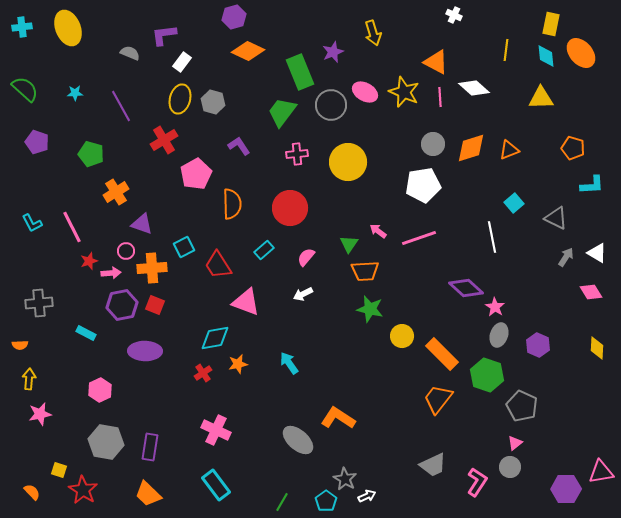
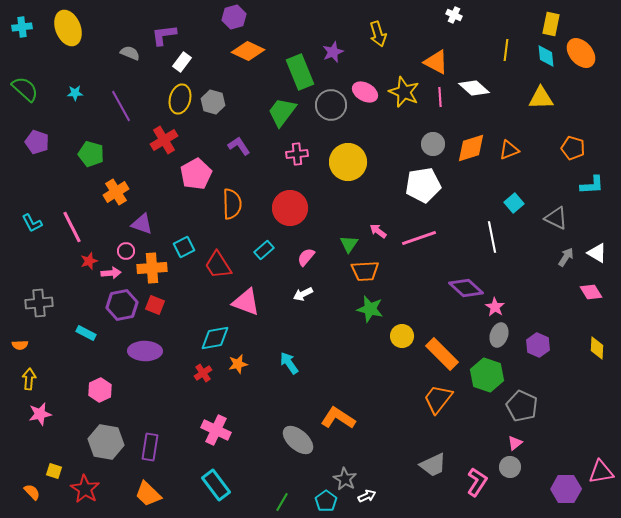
yellow arrow at (373, 33): moved 5 px right, 1 px down
yellow square at (59, 470): moved 5 px left, 1 px down
red star at (83, 490): moved 2 px right, 1 px up
